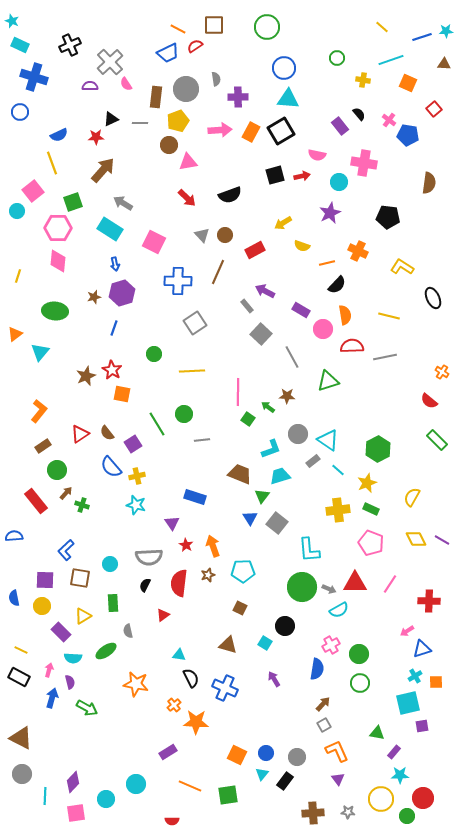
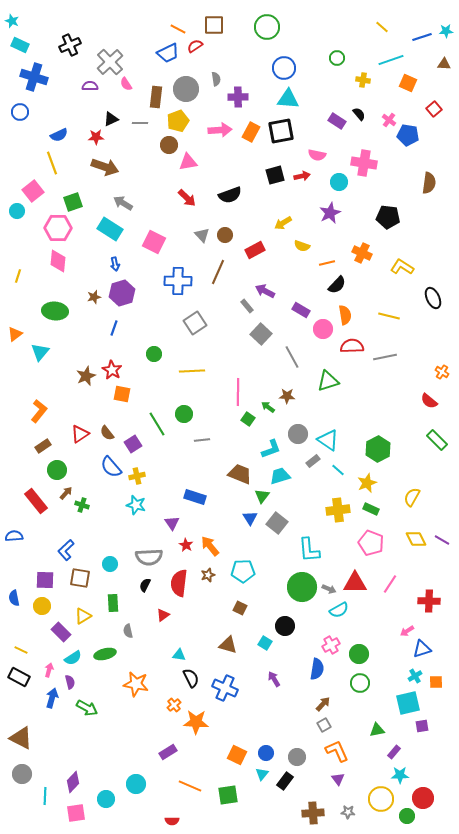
purple rectangle at (340, 126): moved 3 px left, 5 px up; rotated 18 degrees counterclockwise
black square at (281, 131): rotated 20 degrees clockwise
brown arrow at (103, 170): moved 2 px right, 3 px up; rotated 68 degrees clockwise
orange cross at (358, 251): moved 4 px right, 2 px down
orange arrow at (213, 546): moved 3 px left; rotated 20 degrees counterclockwise
green ellipse at (106, 651): moved 1 px left, 3 px down; rotated 20 degrees clockwise
cyan semicircle at (73, 658): rotated 36 degrees counterclockwise
green triangle at (377, 733): moved 3 px up; rotated 21 degrees counterclockwise
